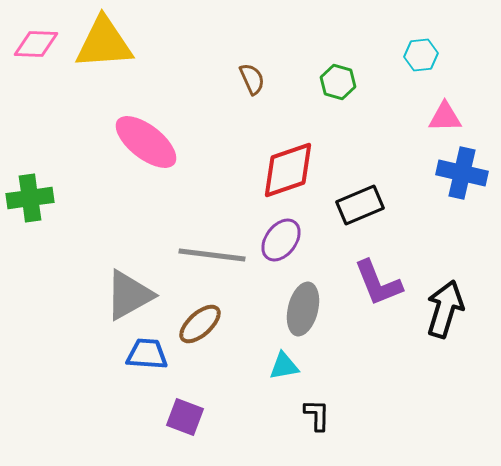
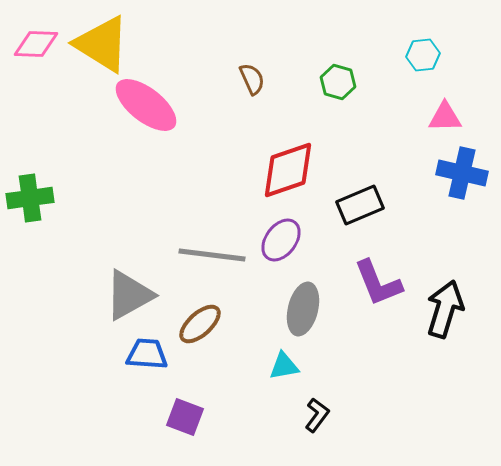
yellow triangle: moved 2 px left, 1 px down; rotated 36 degrees clockwise
cyan hexagon: moved 2 px right
pink ellipse: moved 37 px up
black L-shape: rotated 36 degrees clockwise
